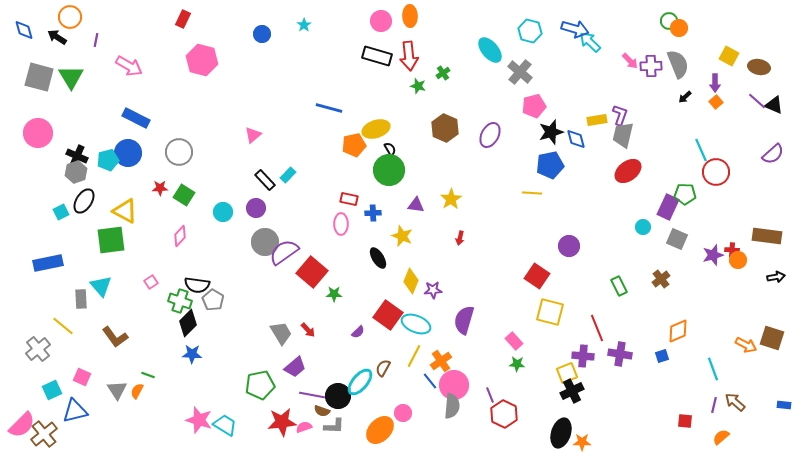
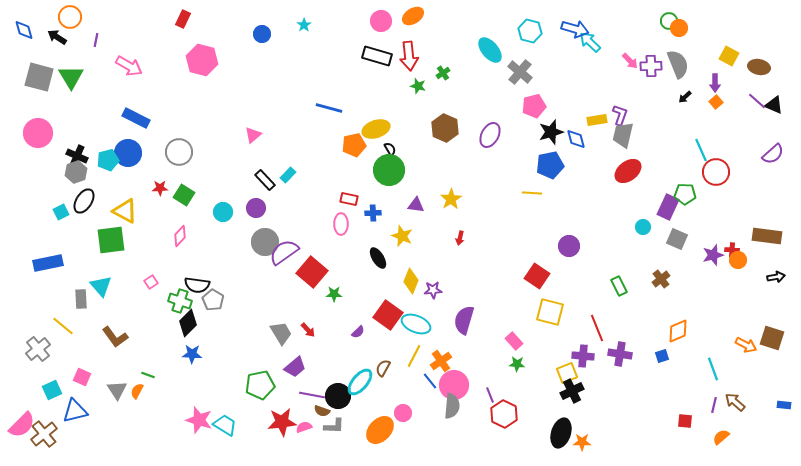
orange ellipse at (410, 16): moved 3 px right; rotated 60 degrees clockwise
